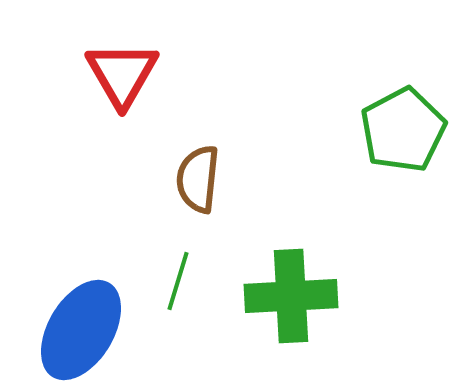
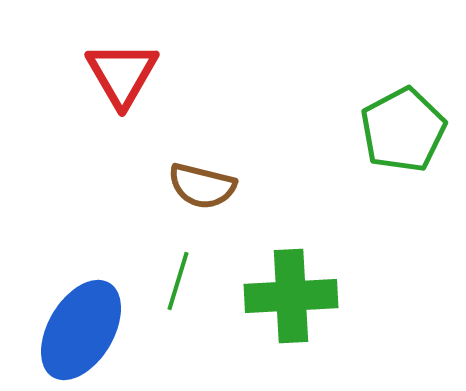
brown semicircle: moved 4 px right, 7 px down; rotated 82 degrees counterclockwise
